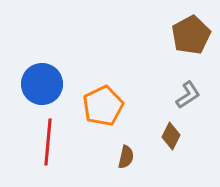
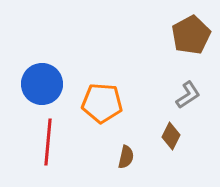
orange pentagon: moved 1 px left, 3 px up; rotated 30 degrees clockwise
